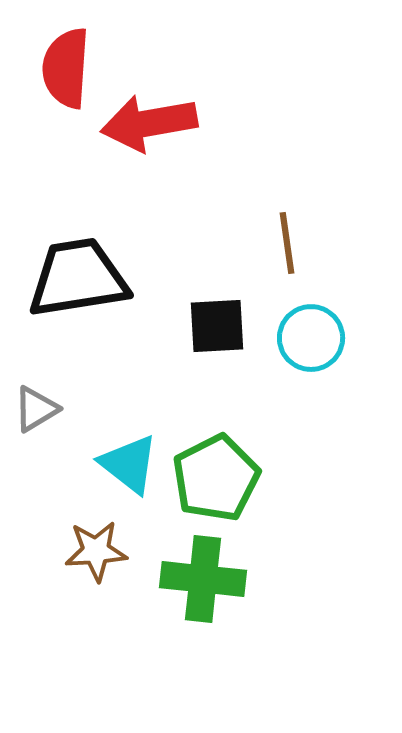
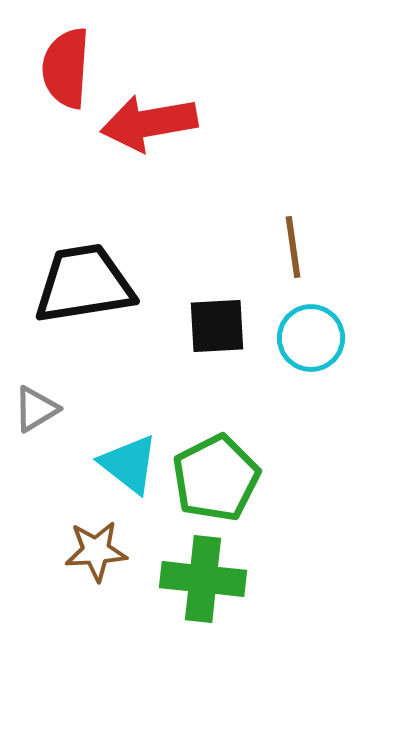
brown line: moved 6 px right, 4 px down
black trapezoid: moved 6 px right, 6 px down
